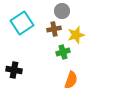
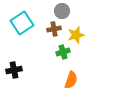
black cross: rotated 21 degrees counterclockwise
